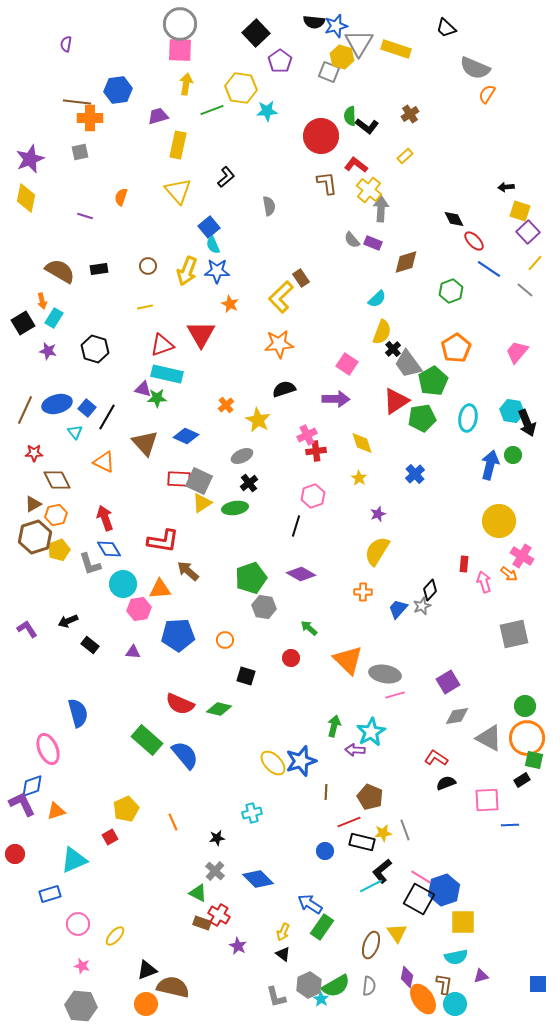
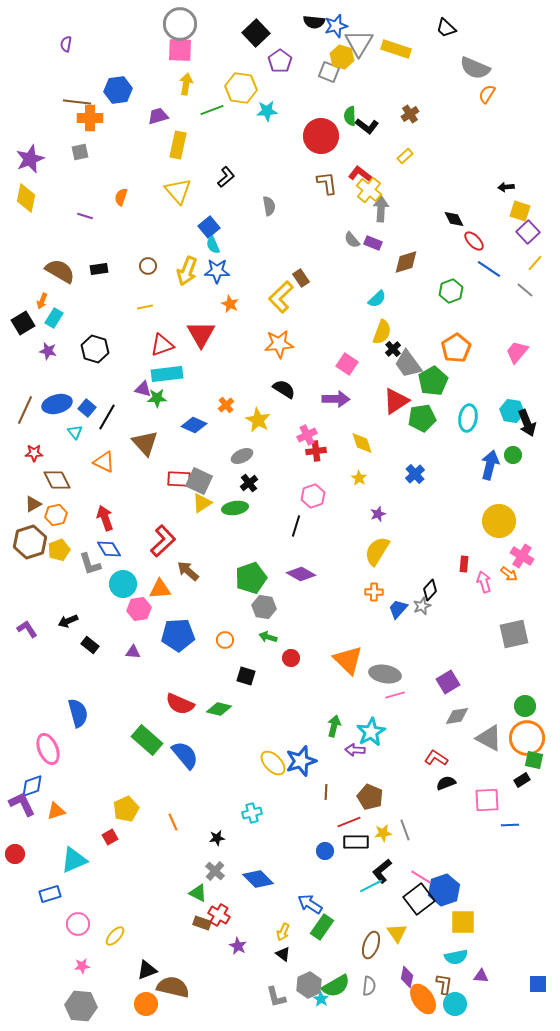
red L-shape at (356, 165): moved 4 px right, 9 px down
orange arrow at (42, 301): rotated 35 degrees clockwise
cyan rectangle at (167, 374): rotated 20 degrees counterclockwise
black semicircle at (284, 389): rotated 50 degrees clockwise
blue diamond at (186, 436): moved 8 px right, 11 px up
brown hexagon at (35, 537): moved 5 px left, 5 px down
red L-shape at (163, 541): rotated 52 degrees counterclockwise
orange cross at (363, 592): moved 11 px right
green arrow at (309, 628): moved 41 px left, 9 px down; rotated 24 degrees counterclockwise
black rectangle at (362, 842): moved 6 px left; rotated 15 degrees counterclockwise
black square at (419, 899): rotated 24 degrees clockwise
pink star at (82, 966): rotated 21 degrees counterclockwise
purple triangle at (481, 976): rotated 21 degrees clockwise
